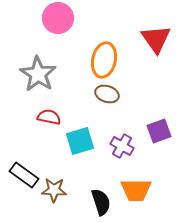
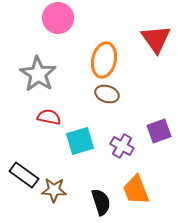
orange trapezoid: rotated 68 degrees clockwise
